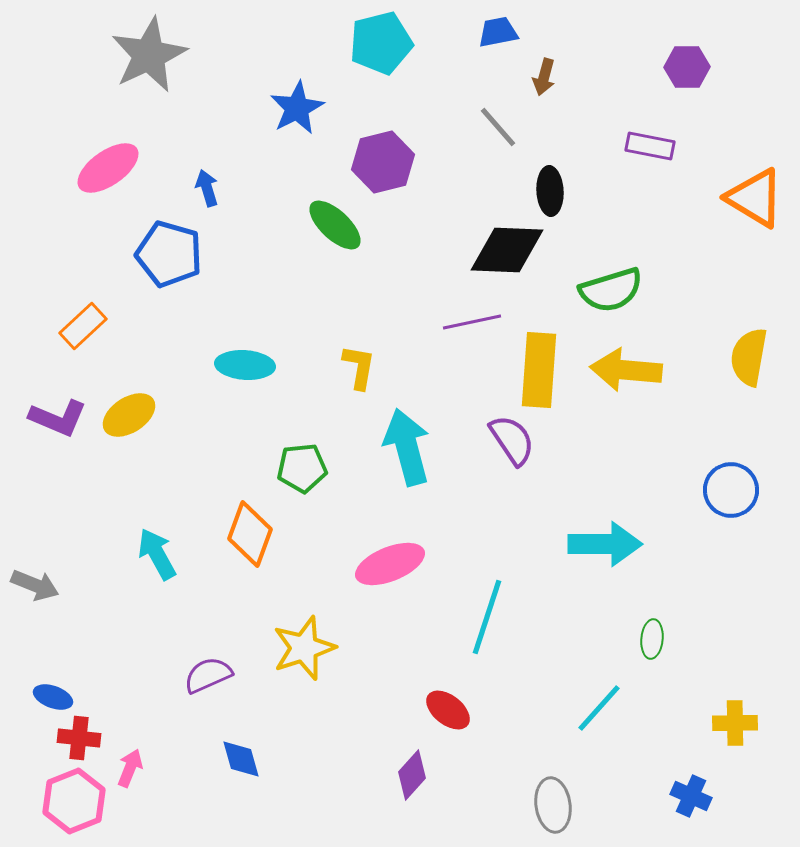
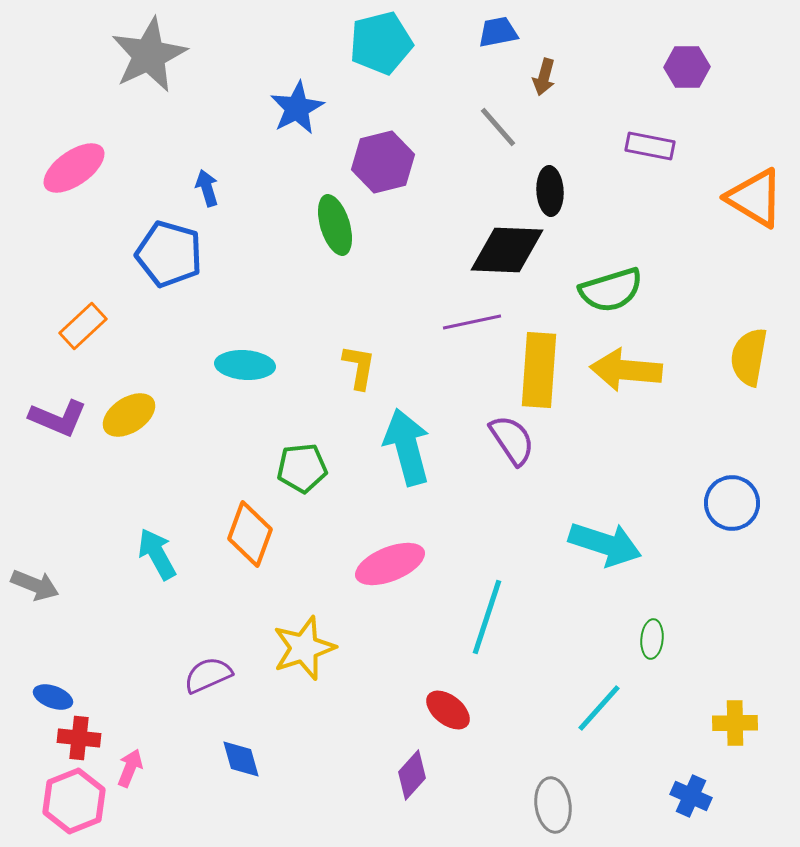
pink ellipse at (108, 168): moved 34 px left
green ellipse at (335, 225): rotated 30 degrees clockwise
blue circle at (731, 490): moved 1 px right, 13 px down
cyan arrow at (605, 544): rotated 18 degrees clockwise
